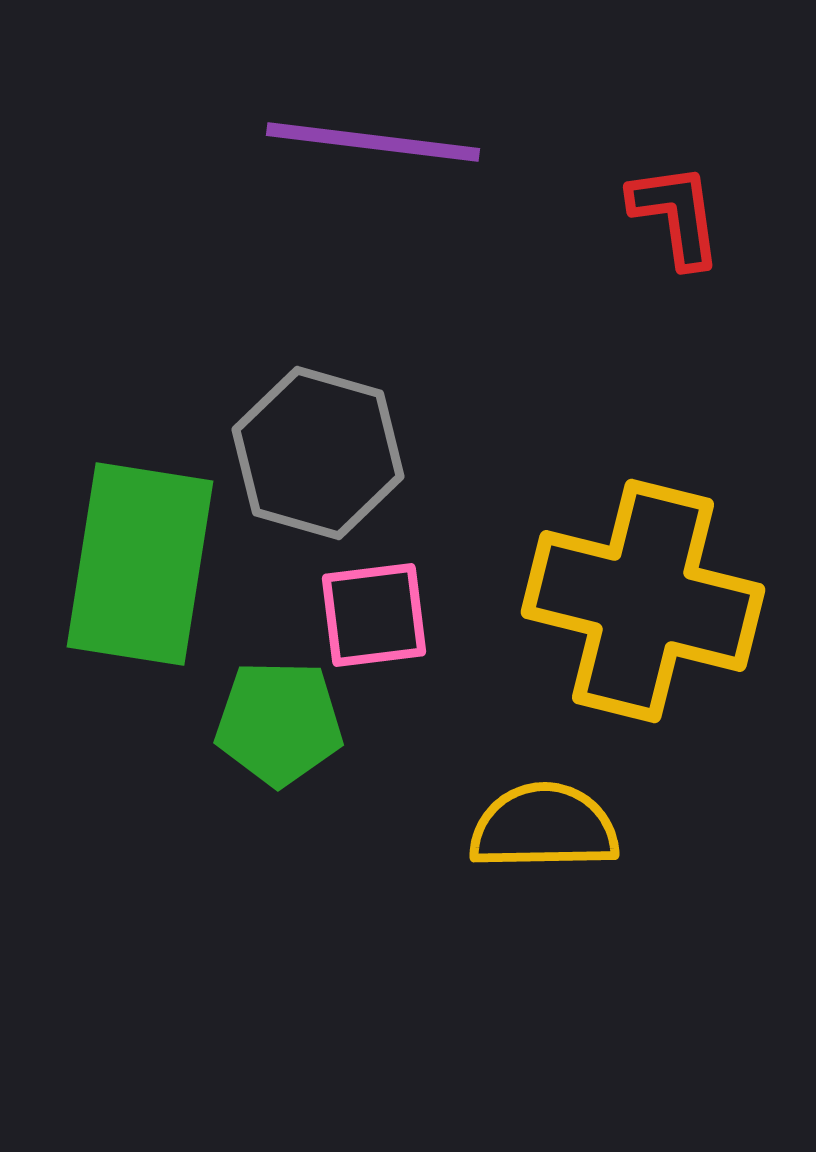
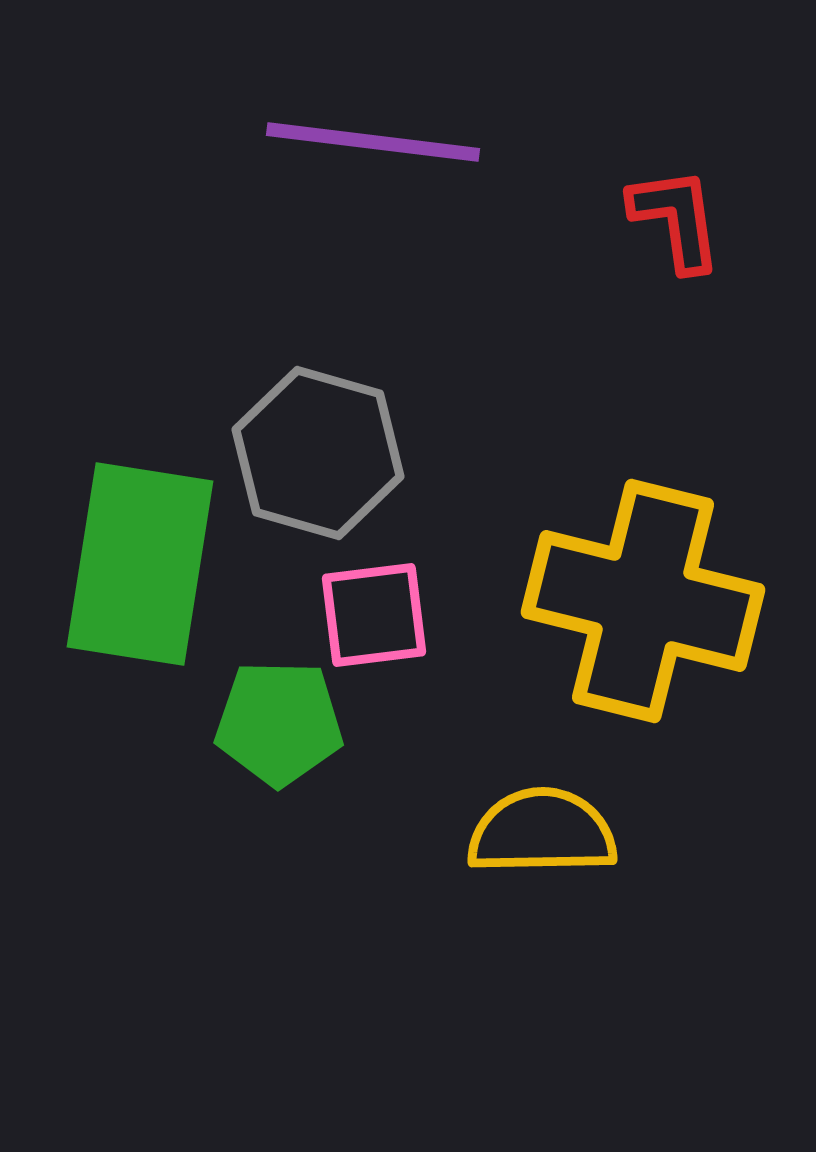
red L-shape: moved 4 px down
yellow semicircle: moved 2 px left, 5 px down
